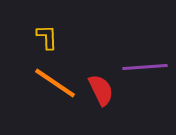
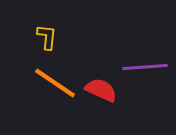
yellow L-shape: rotated 8 degrees clockwise
red semicircle: rotated 40 degrees counterclockwise
